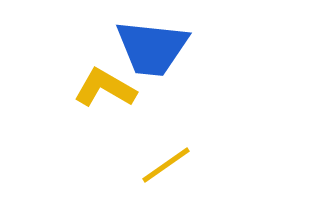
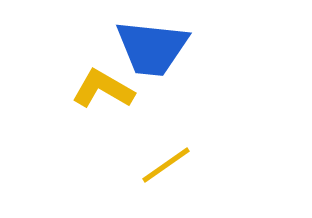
yellow L-shape: moved 2 px left, 1 px down
